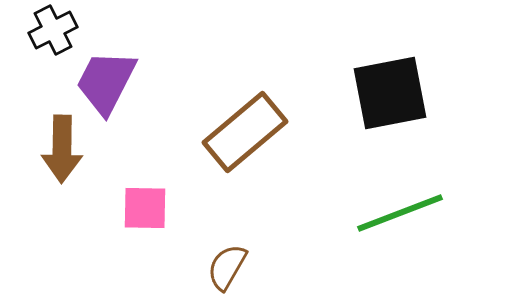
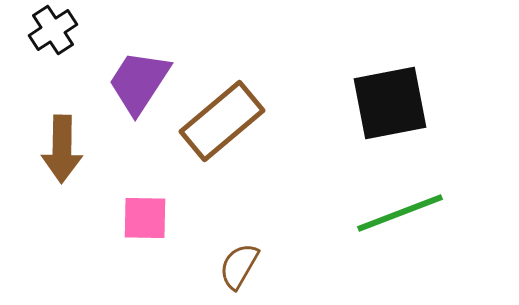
black cross: rotated 6 degrees counterclockwise
purple trapezoid: moved 33 px right; rotated 6 degrees clockwise
black square: moved 10 px down
brown rectangle: moved 23 px left, 11 px up
pink square: moved 10 px down
brown semicircle: moved 12 px right, 1 px up
